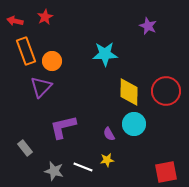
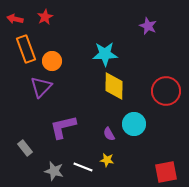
red arrow: moved 2 px up
orange rectangle: moved 2 px up
yellow diamond: moved 15 px left, 6 px up
yellow star: rotated 16 degrees clockwise
